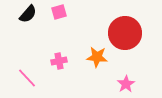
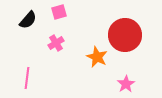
black semicircle: moved 6 px down
red circle: moved 2 px down
orange star: rotated 20 degrees clockwise
pink cross: moved 3 px left, 18 px up; rotated 21 degrees counterclockwise
pink line: rotated 50 degrees clockwise
